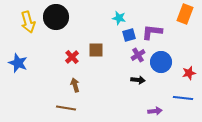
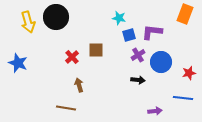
brown arrow: moved 4 px right
